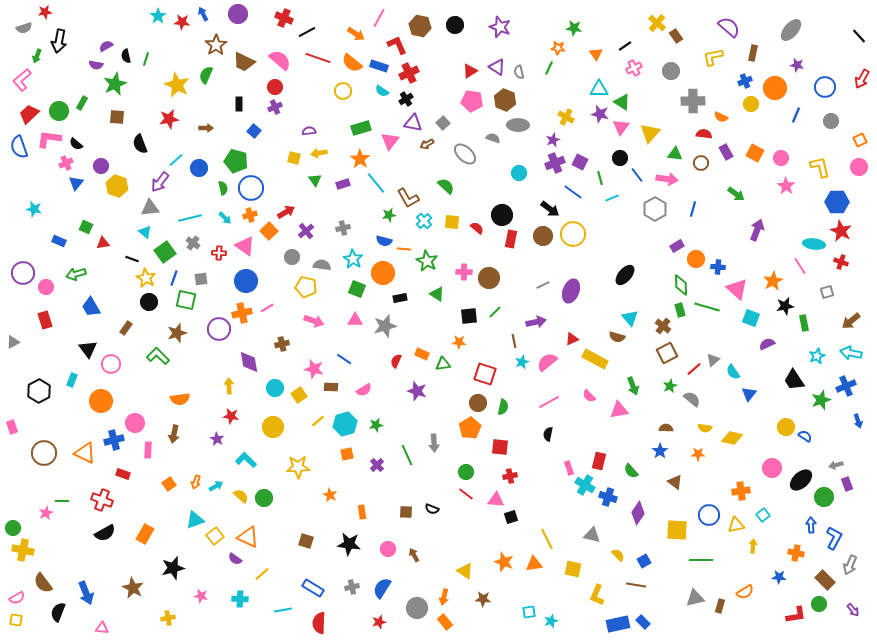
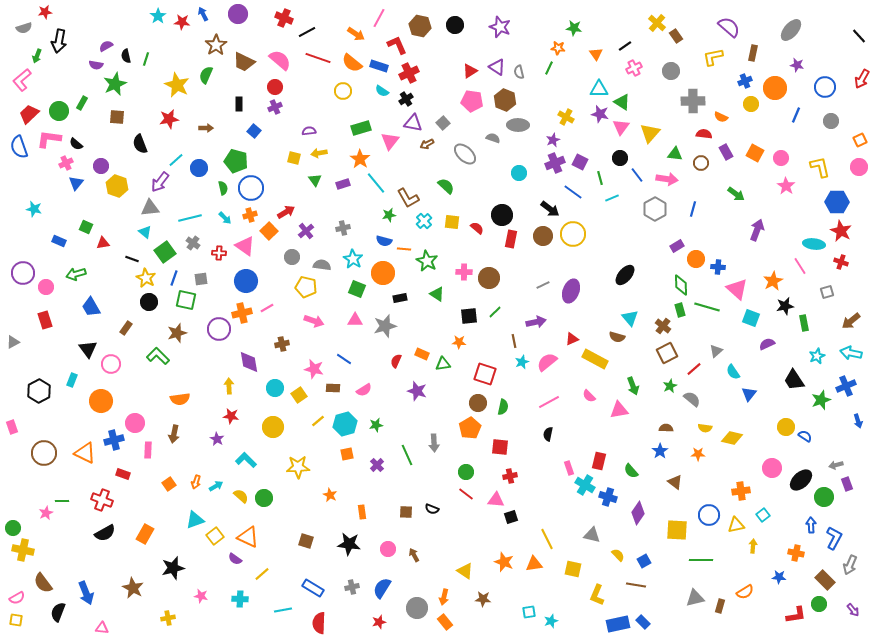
gray triangle at (713, 360): moved 3 px right, 9 px up
brown rectangle at (331, 387): moved 2 px right, 1 px down
